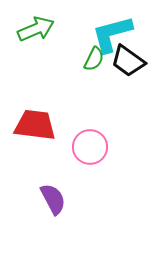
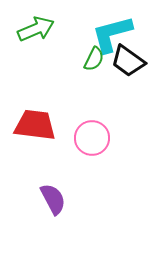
pink circle: moved 2 px right, 9 px up
